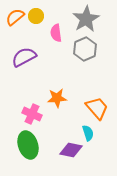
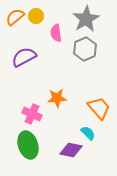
orange trapezoid: moved 2 px right
cyan semicircle: rotated 28 degrees counterclockwise
